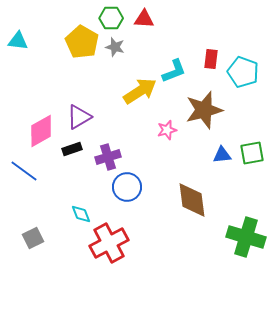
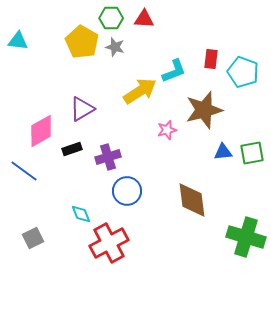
purple triangle: moved 3 px right, 8 px up
blue triangle: moved 1 px right, 3 px up
blue circle: moved 4 px down
